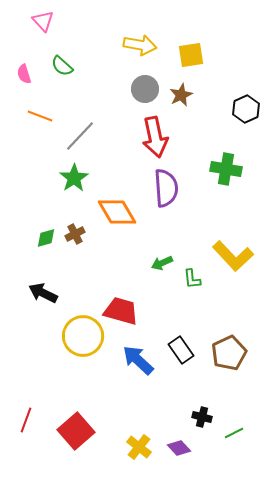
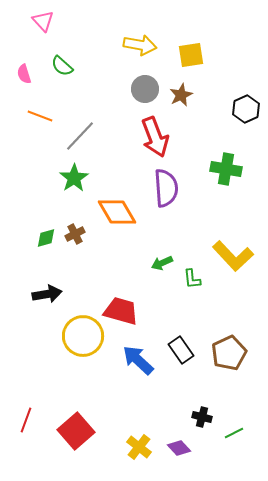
red arrow: rotated 9 degrees counterclockwise
black arrow: moved 4 px right, 1 px down; rotated 144 degrees clockwise
